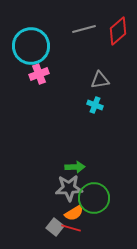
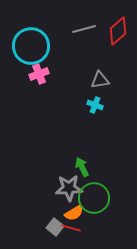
green arrow: moved 7 px right; rotated 114 degrees counterclockwise
